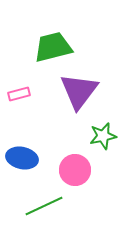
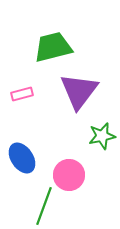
pink rectangle: moved 3 px right
green star: moved 1 px left
blue ellipse: rotated 44 degrees clockwise
pink circle: moved 6 px left, 5 px down
green line: rotated 45 degrees counterclockwise
